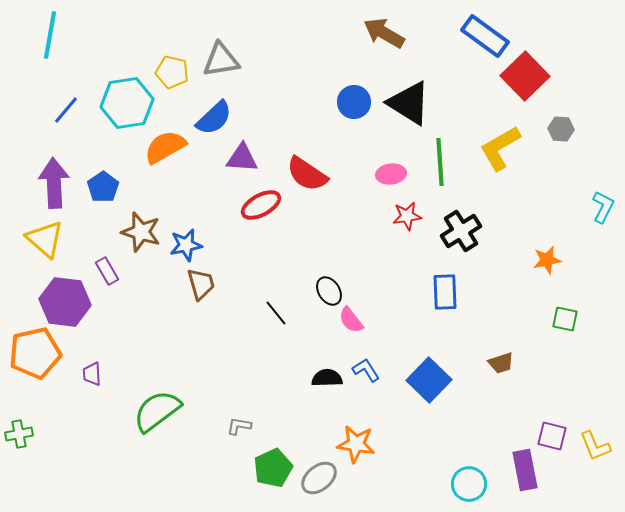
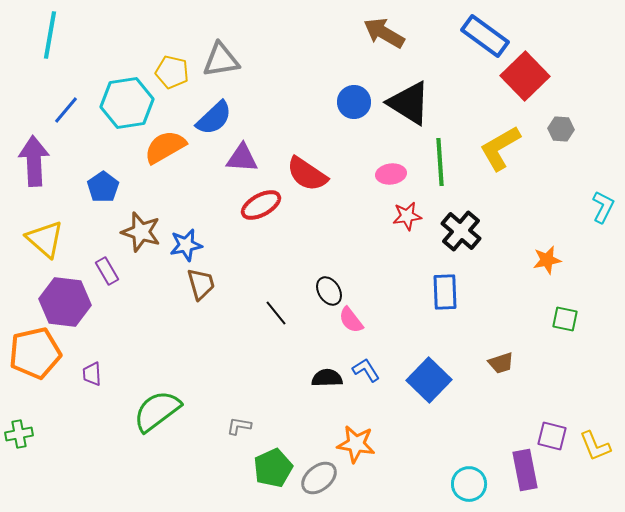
purple arrow at (54, 183): moved 20 px left, 22 px up
black cross at (461, 231): rotated 18 degrees counterclockwise
